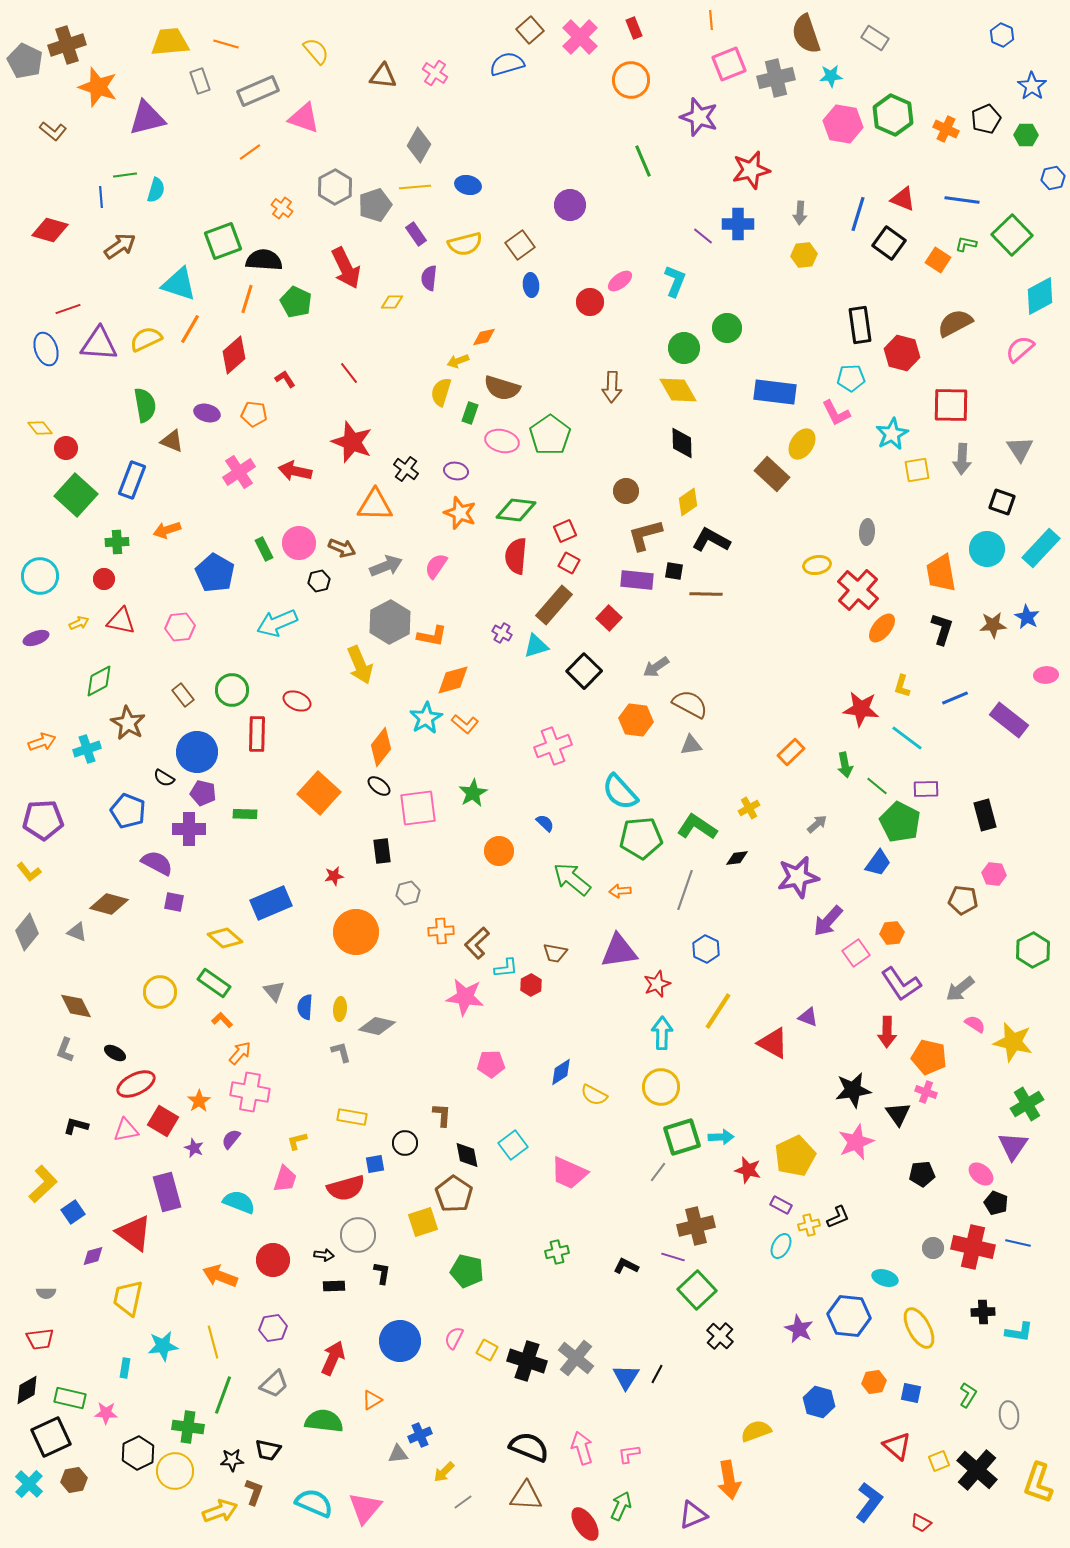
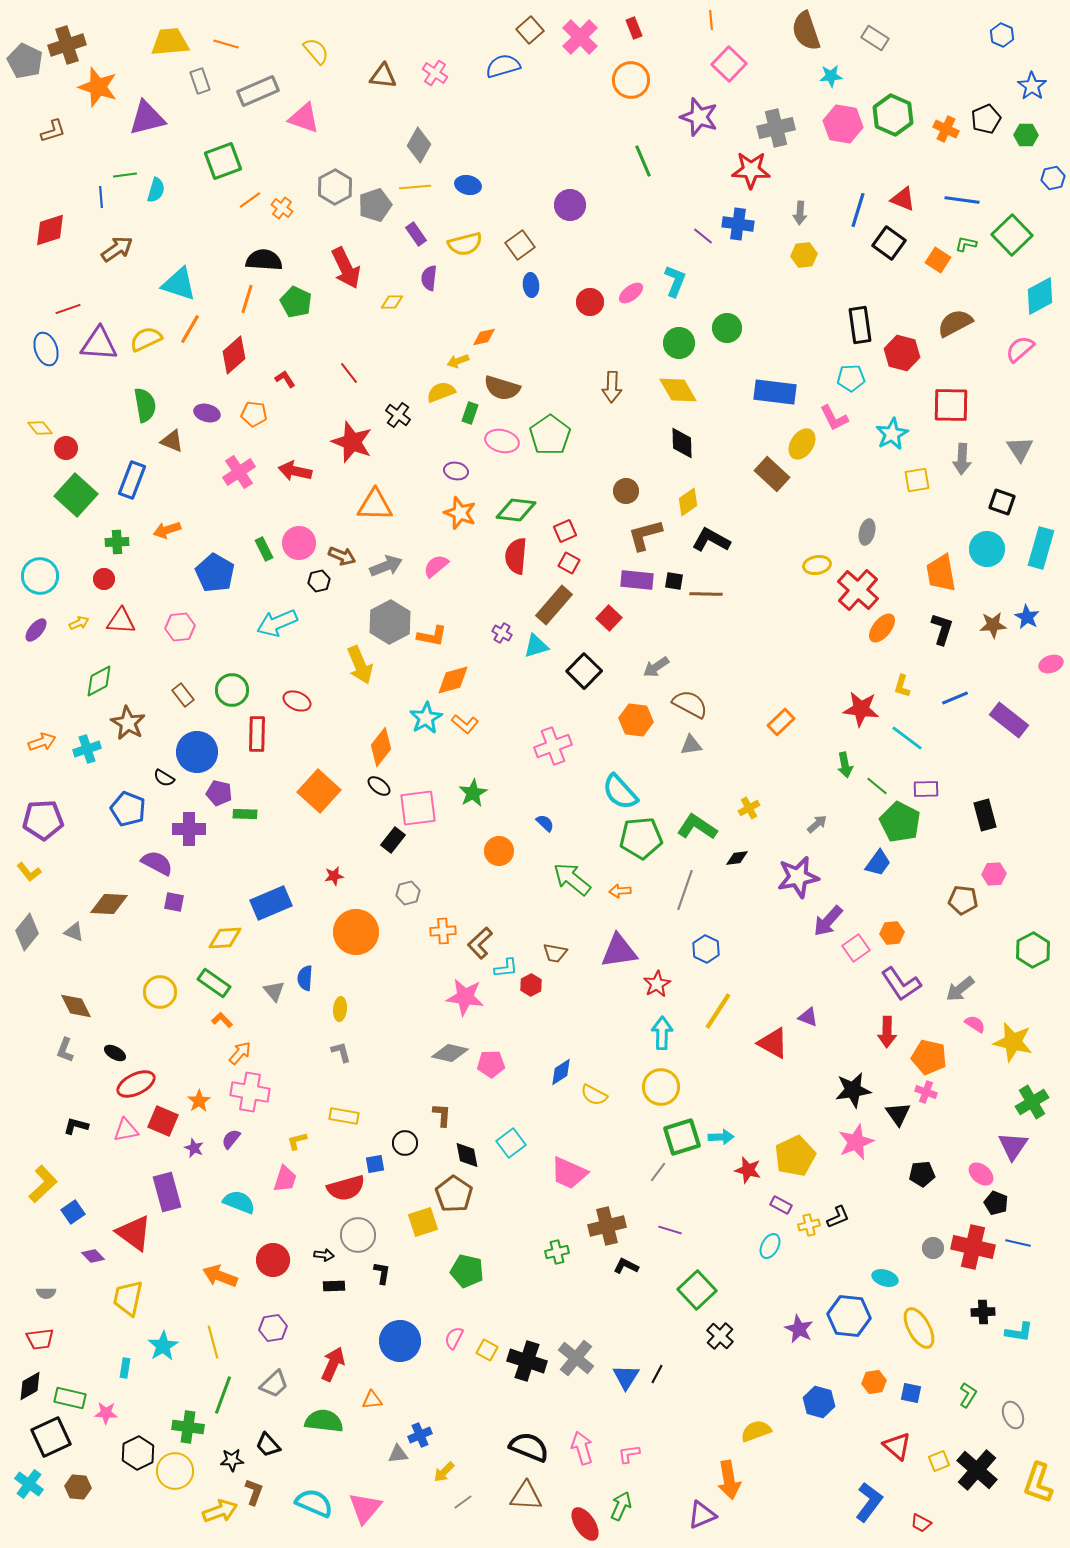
brown semicircle at (806, 34): moved 3 px up
blue semicircle at (507, 64): moved 4 px left, 2 px down
pink square at (729, 64): rotated 24 degrees counterclockwise
gray cross at (776, 78): moved 50 px down
brown L-shape at (53, 131): rotated 56 degrees counterclockwise
orange line at (250, 152): moved 48 px down
red star at (751, 170): rotated 15 degrees clockwise
blue line at (858, 214): moved 4 px up
blue cross at (738, 224): rotated 8 degrees clockwise
red diamond at (50, 230): rotated 33 degrees counterclockwise
green square at (223, 241): moved 80 px up
brown arrow at (120, 246): moved 3 px left, 3 px down
pink ellipse at (620, 281): moved 11 px right, 12 px down
green circle at (684, 348): moved 5 px left, 5 px up
yellow semicircle at (441, 392): rotated 52 degrees clockwise
pink L-shape at (836, 413): moved 2 px left, 5 px down
black cross at (406, 469): moved 8 px left, 54 px up
yellow square at (917, 470): moved 10 px down
gray ellipse at (867, 532): rotated 10 degrees clockwise
brown arrow at (342, 548): moved 8 px down
cyan rectangle at (1041, 548): rotated 27 degrees counterclockwise
pink semicircle at (436, 566): rotated 16 degrees clockwise
black square at (674, 571): moved 10 px down
red triangle at (121, 621): rotated 8 degrees counterclockwise
purple ellipse at (36, 638): moved 8 px up; rotated 30 degrees counterclockwise
pink ellipse at (1046, 675): moved 5 px right, 11 px up; rotated 15 degrees counterclockwise
orange rectangle at (791, 752): moved 10 px left, 30 px up
purple pentagon at (203, 793): moved 16 px right
orange square at (319, 793): moved 2 px up
blue pentagon at (128, 811): moved 2 px up
black rectangle at (382, 851): moved 11 px right, 11 px up; rotated 45 degrees clockwise
pink hexagon at (994, 874): rotated 10 degrees counterclockwise
brown diamond at (109, 904): rotated 12 degrees counterclockwise
orange cross at (441, 931): moved 2 px right
gray triangle at (77, 932): moved 3 px left
yellow diamond at (225, 938): rotated 44 degrees counterclockwise
brown L-shape at (477, 943): moved 3 px right
pink square at (856, 953): moved 5 px up
red star at (657, 984): rotated 8 degrees counterclockwise
blue semicircle at (305, 1007): moved 29 px up
gray diamond at (377, 1026): moved 73 px right, 27 px down
green cross at (1027, 1104): moved 5 px right, 2 px up
yellow rectangle at (352, 1117): moved 8 px left, 1 px up
red square at (163, 1121): rotated 8 degrees counterclockwise
cyan square at (513, 1145): moved 2 px left, 2 px up
brown cross at (696, 1226): moved 89 px left
cyan ellipse at (781, 1246): moved 11 px left
purple diamond at (93, 1256): rotated 60 degrees clockwise
purple line at (673, 1257): moved 3 px left, 27 px up
cyan star at (163, 1346): rotated 24 degrees counterclockwise
red arrow at (333, 1358): moved 6 px down
black diamond at (27, 1390): moved 3 px right, 4 px up
orange triangle at (372, 1400): rotated 25 degrees clockwise
gray ellipse at (1009, 1415): moved 4 px right; rotated 16 degrees counterclockwise
black trapezoid at (268, 1450): moved 5 px up; rotated 36 degrees clockwise
brown hexagon at (74, 1480): moved 4 px right, 7 px down; rotated 15 degrees clockwise
cyan cross at (29, 1484): rotated 8 degrees counterclockwise
purple triangle at (693, 1515): moved 9 px right
